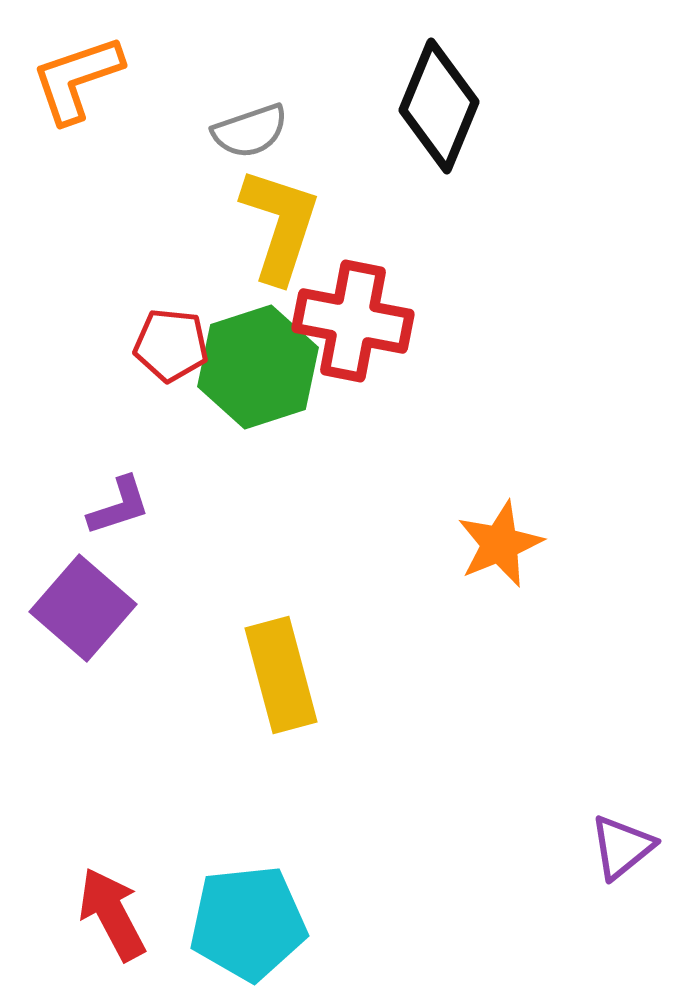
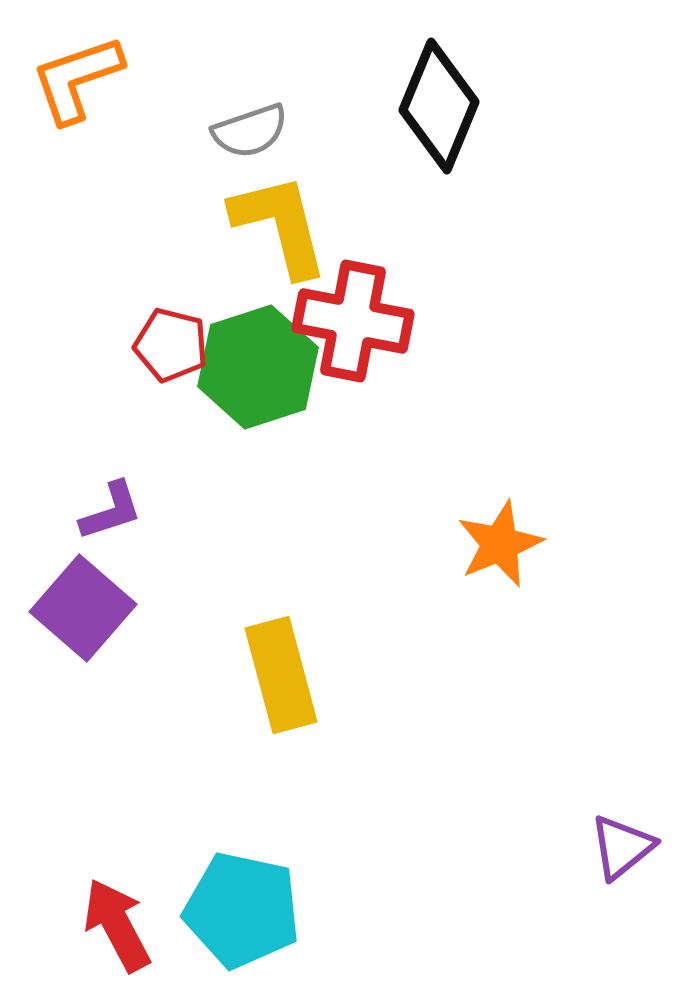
yellow L-shape: rotated 32 degrees counterclockwise
red pentagon: rotated 8 degrees clockwise
purple L-shape: moved 8 px left, 5 px down
red arrow: moved 5 px right, 11 px down
cyan pentagon: moved 6 px left, 13 px up; rotated 18 degrees clockwise
